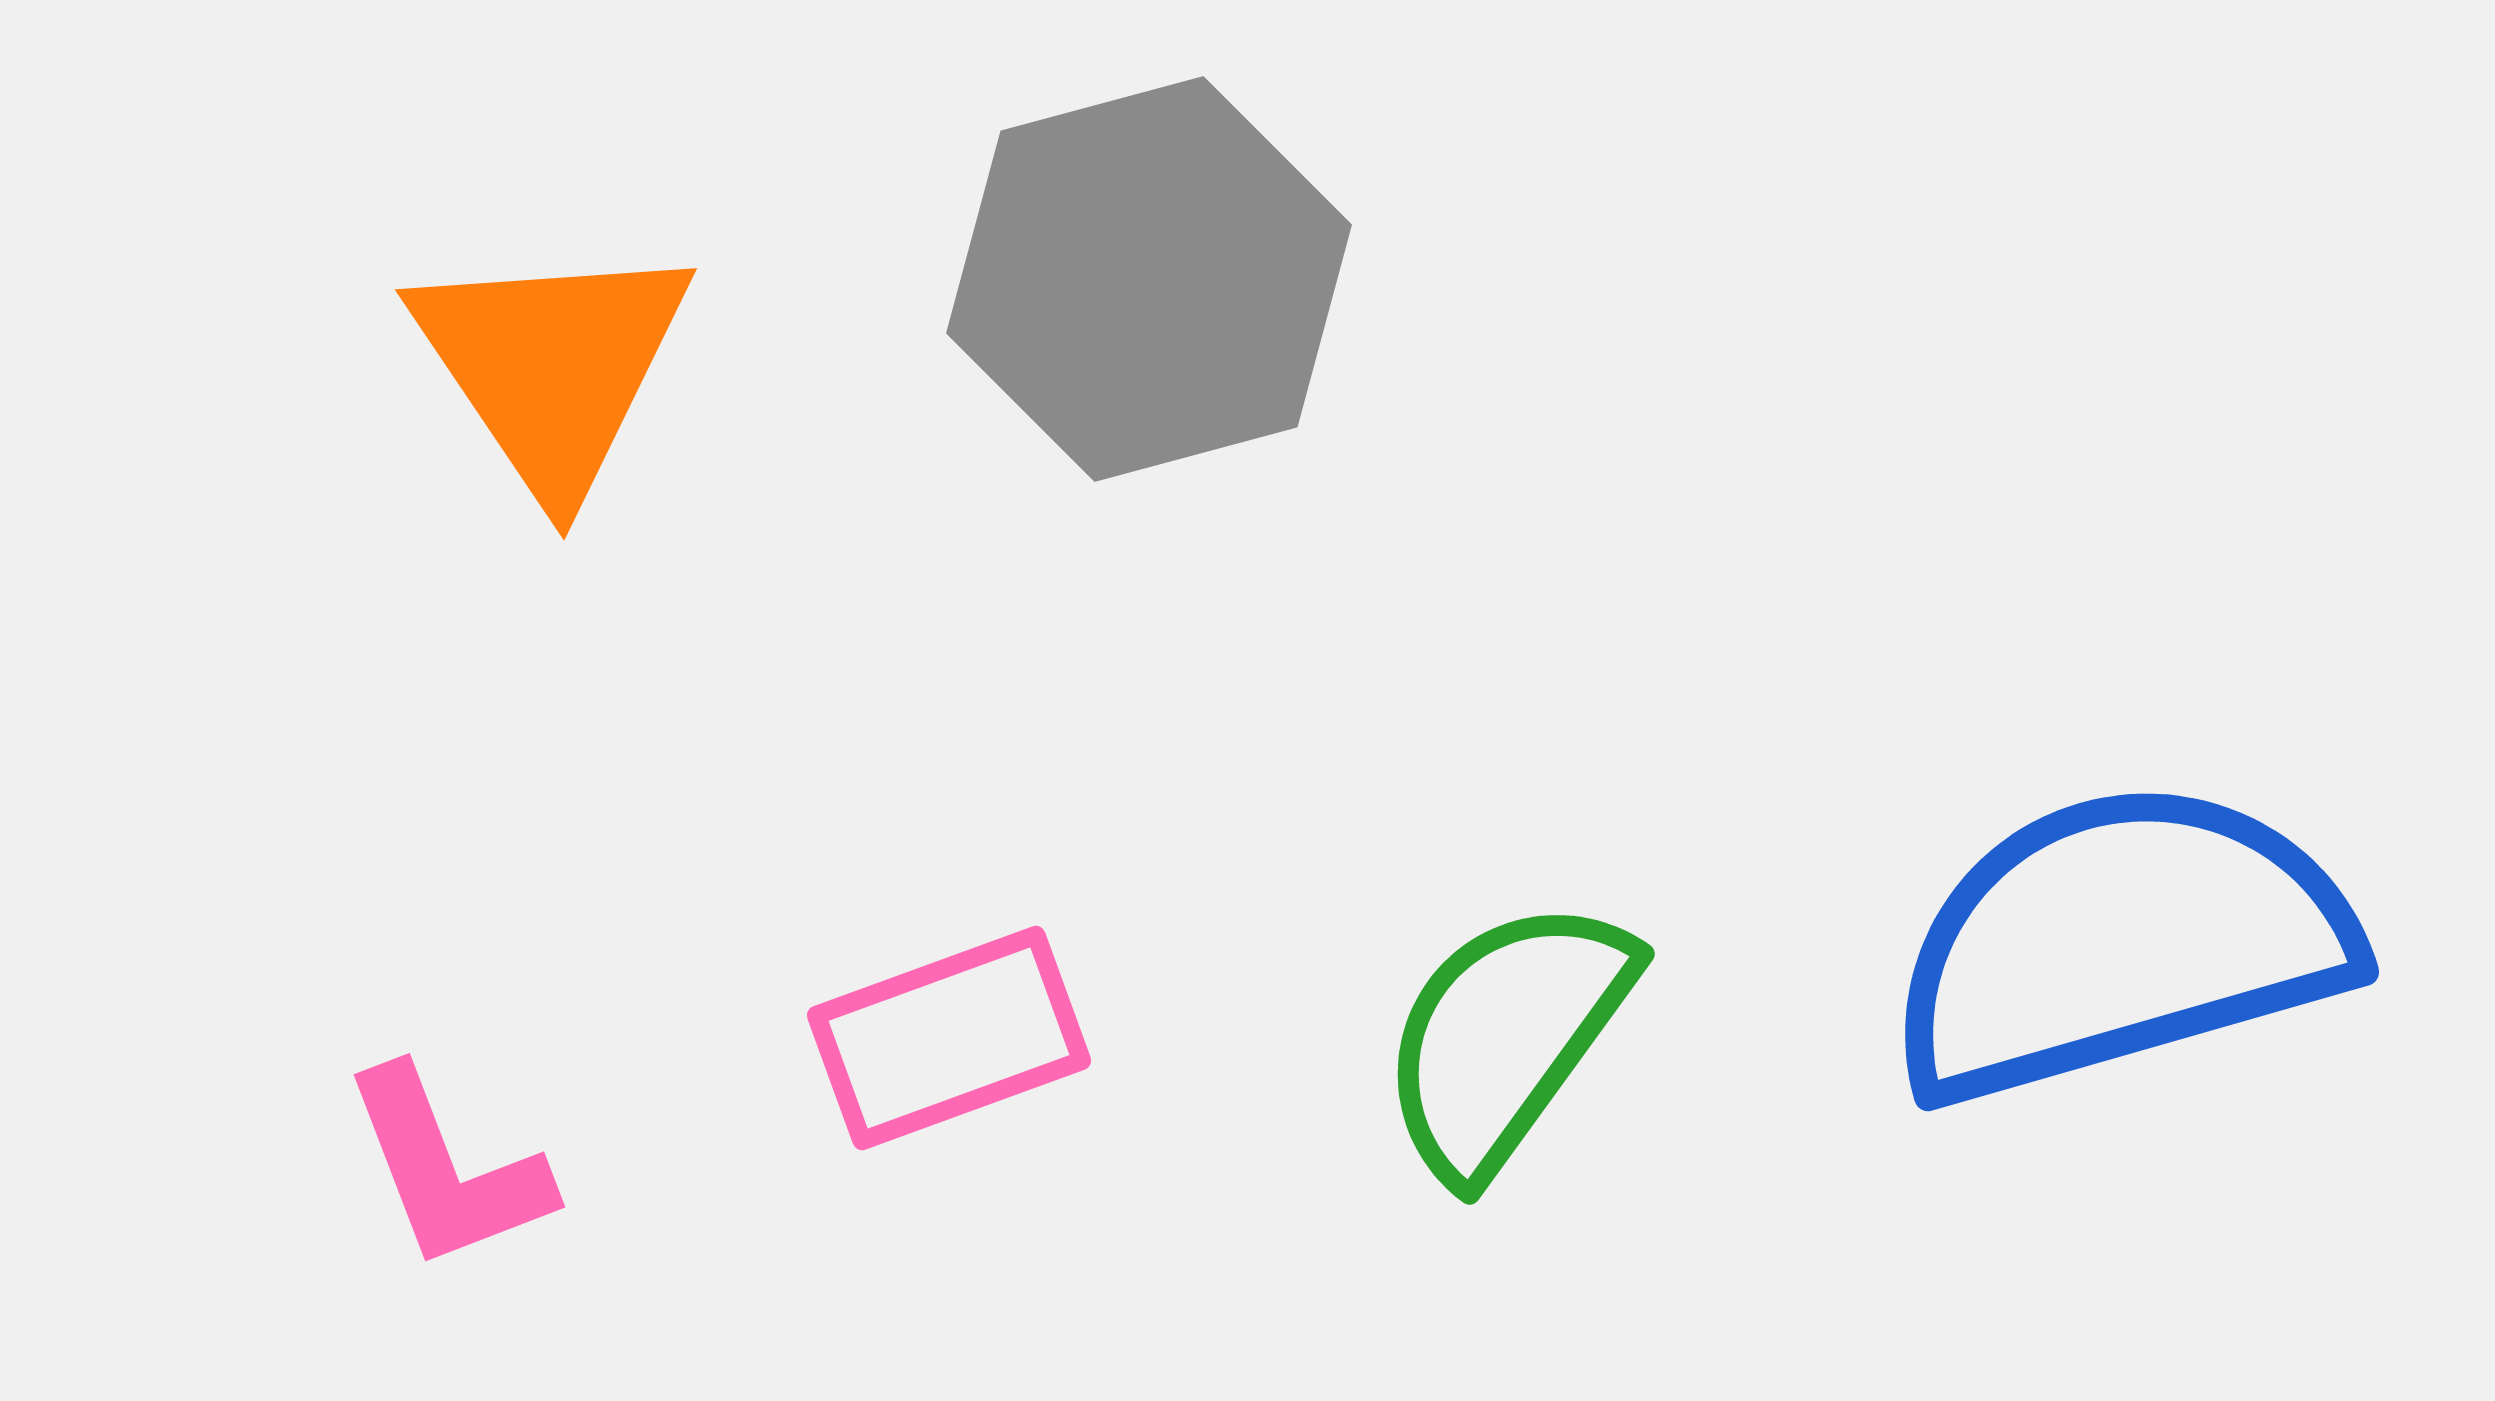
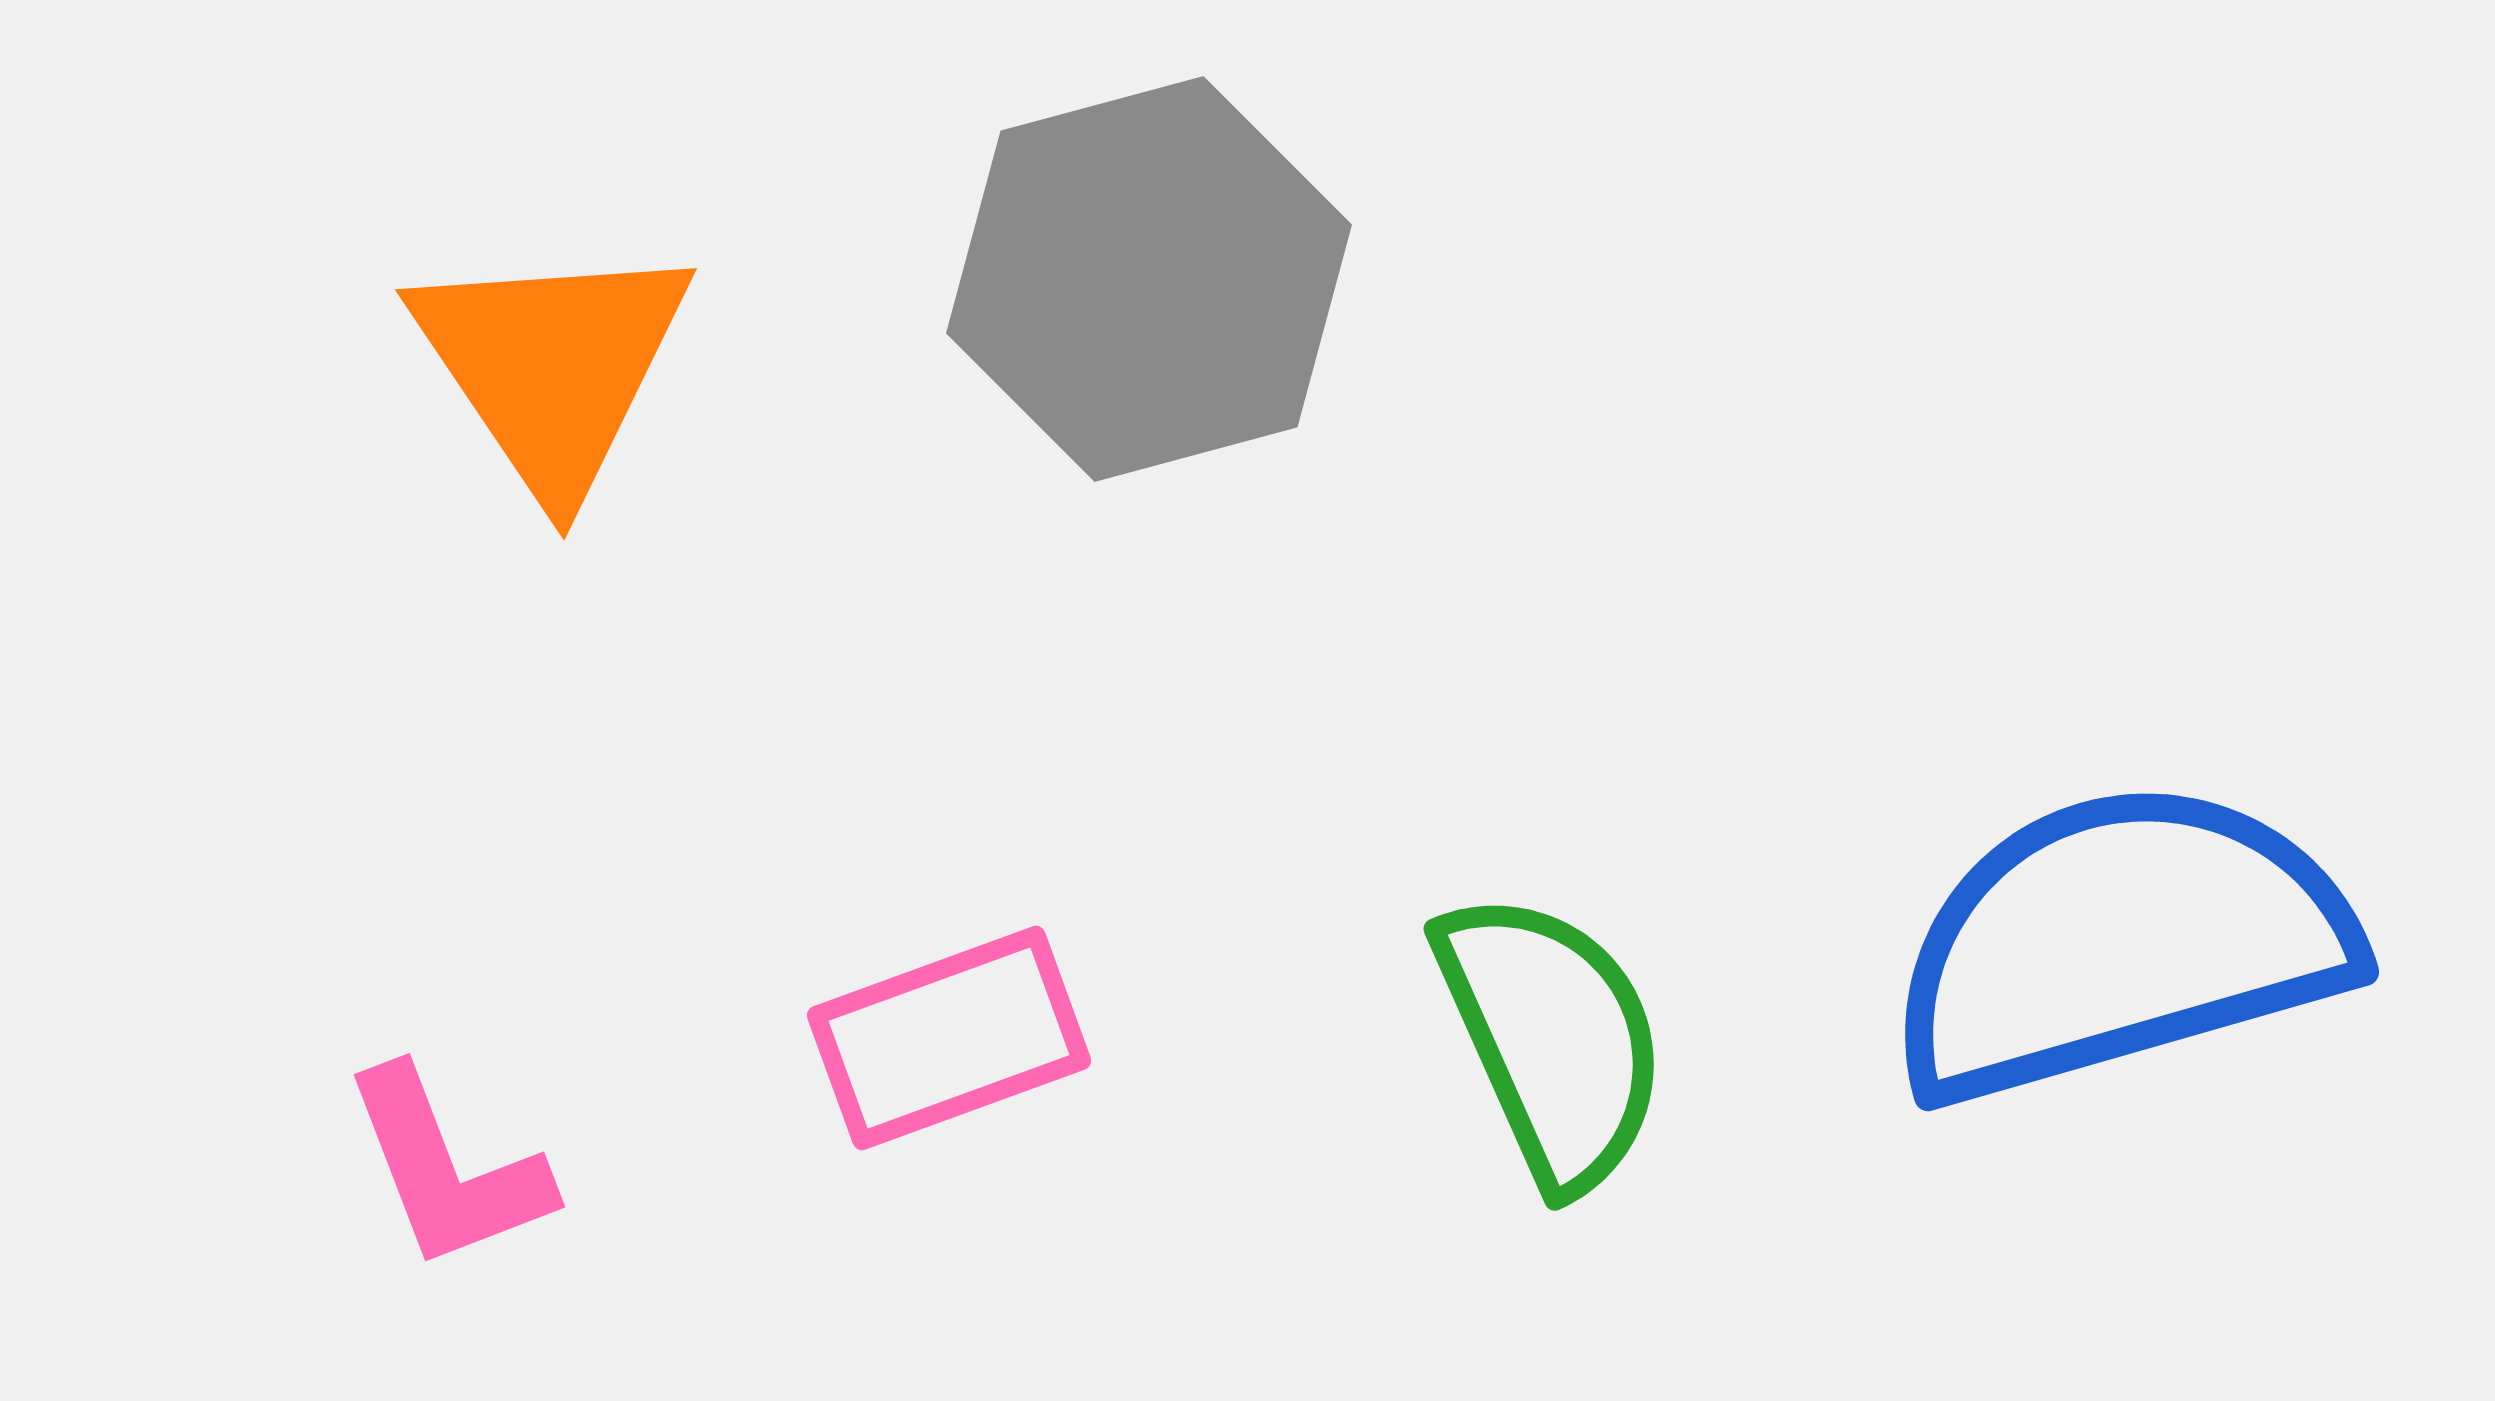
green semicircle: moved 46 px right, 2 px down; rotated 120 degrees clockwise
